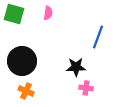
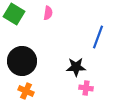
green square: rotated 15 degrees clockwise
